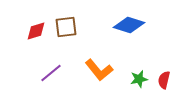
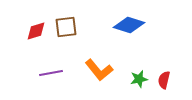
purple line: rotated 30 degrees clockwise
